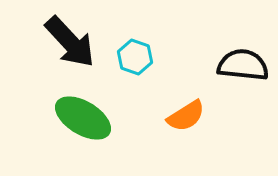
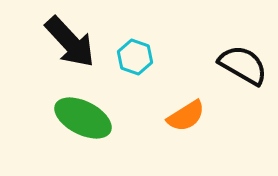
black semicircle: rotated 24 degrees clockwise
green ellipse: rotated 4 degrees counterclockwise
